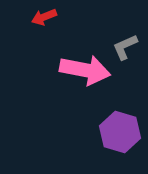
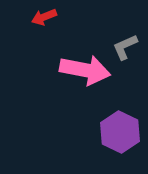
purple hexagon: rotated 9 degrees clockwise
